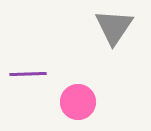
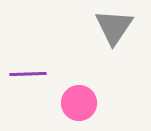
pink circle: moved 1 px right, 1 px down
